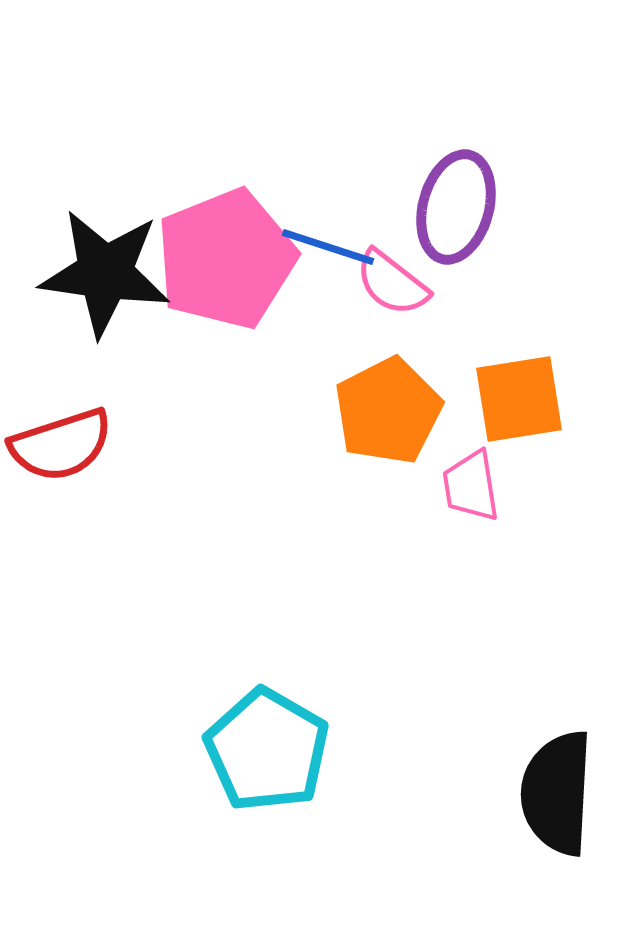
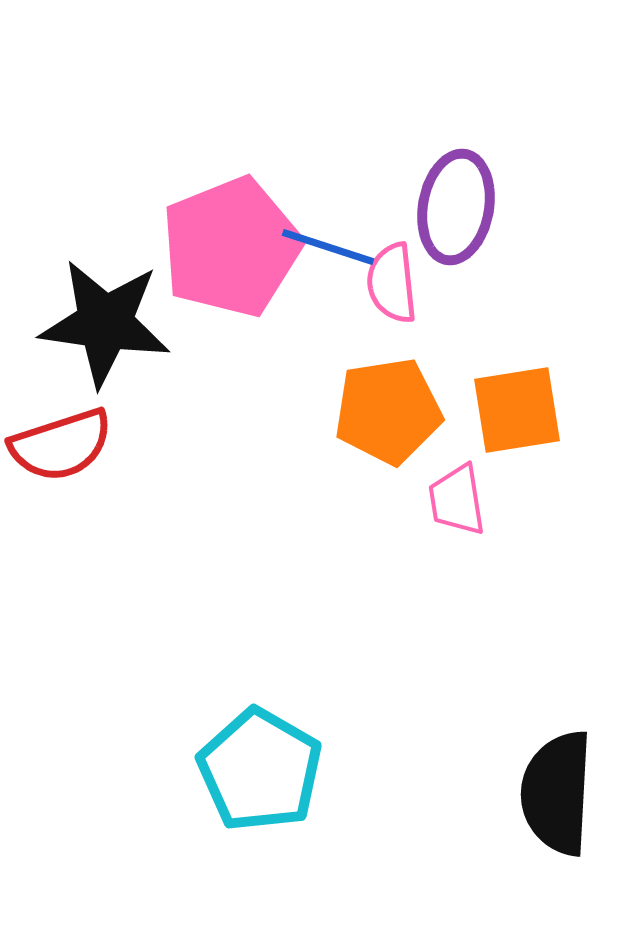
purple ellipse: rotated 5 degrees counterclockwise
pink pentagon: moved 5 px right, 12 px up
black star: moved 50 px down
pink semicircle: rotated 46 degrees clockwise
orange square: moved 2 px left, 11 px down
orange pentagon: rotated 18 degrees clockwise
pink trapezoid: moved 14 px left, 14 px down
cyan pentagon: moved 7 px left, 20 px down
